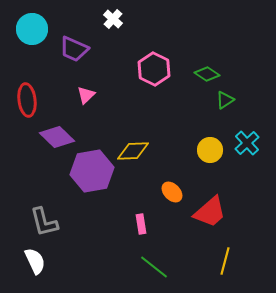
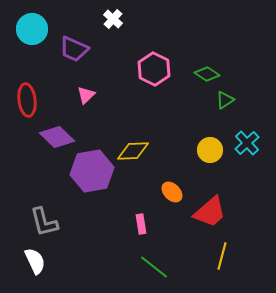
yellow line: moved 3 px left, 5 px up
